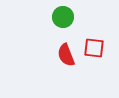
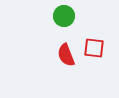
green circle: moved 1 px right, 1 px up
